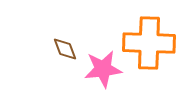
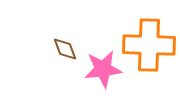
orange cross: moved 2 px down
